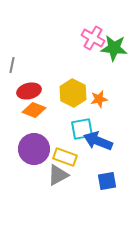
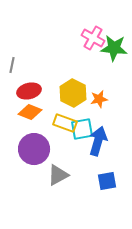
orange diamond: moved 4 px left, 2 px down
blue arrow: rotated 84 degrees clockwise
yellow rectangle: moved 34 px up
